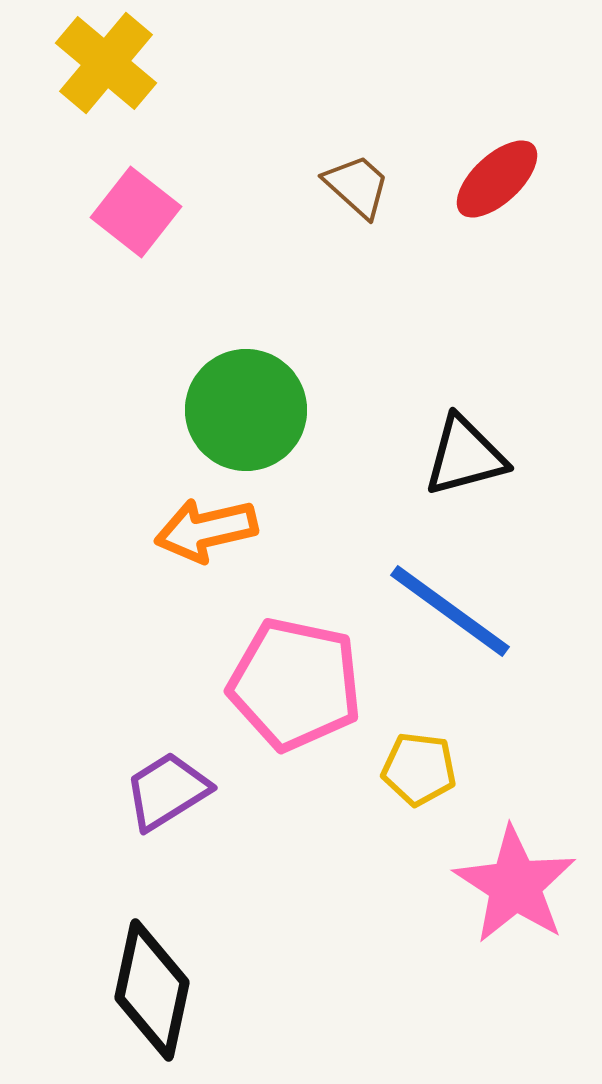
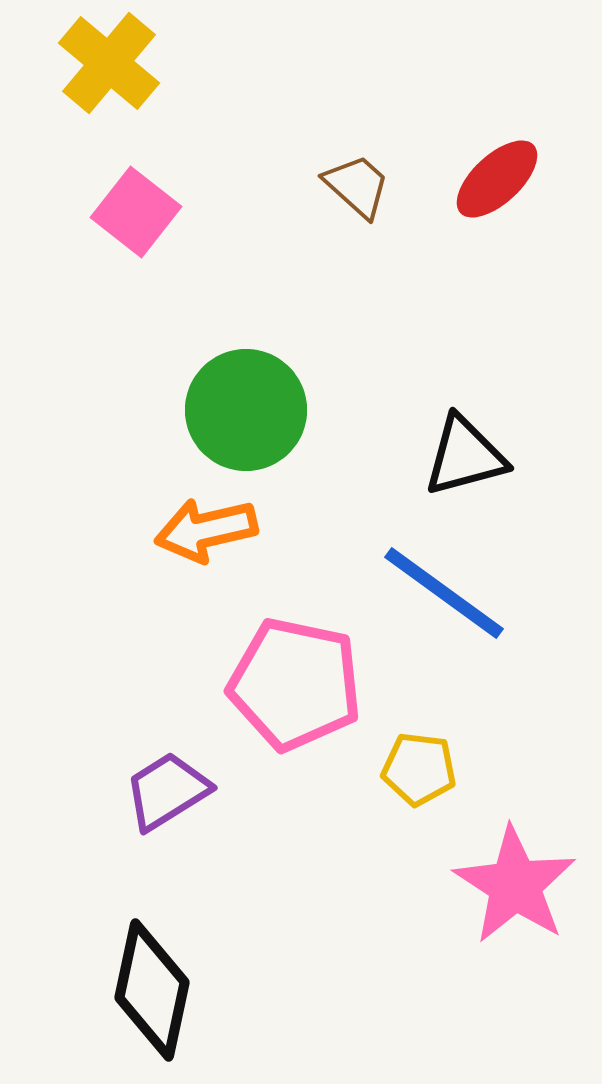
yellow cross: moved 3 px right
blue line: moved 6 px left, 18 px up
